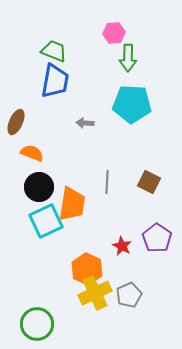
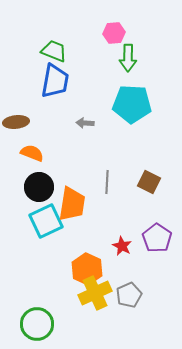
brown ellipse: rotated 60 degrees clockwise
